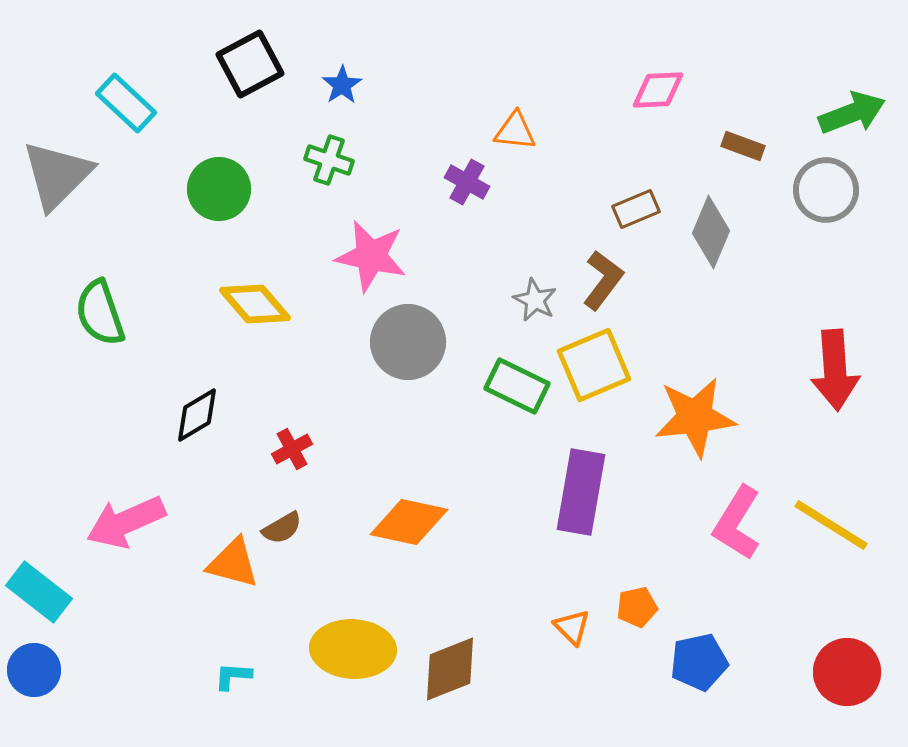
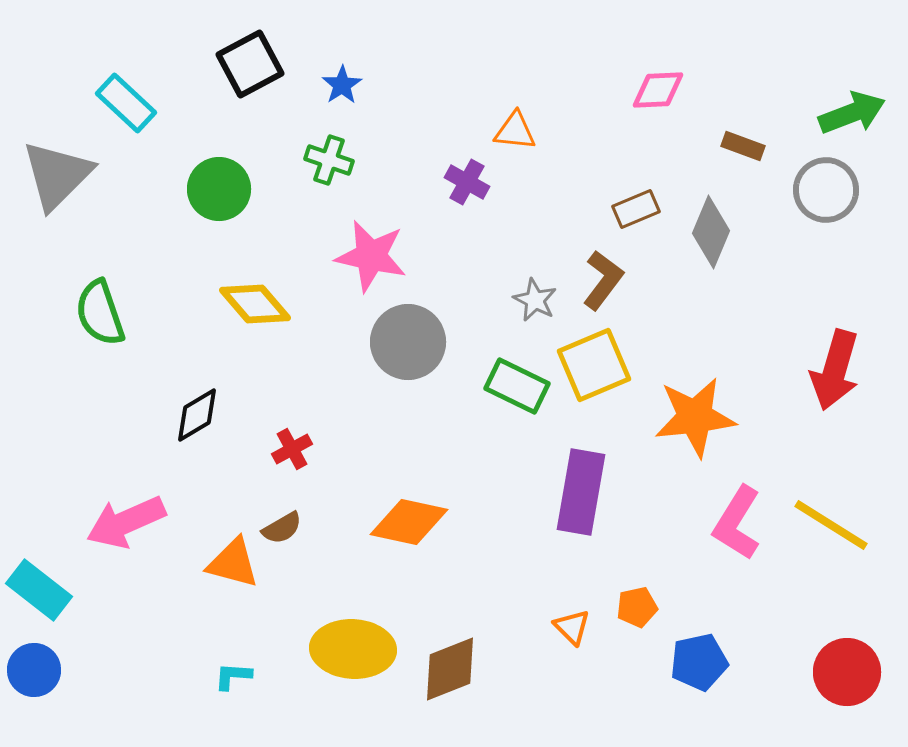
red arrow at (835, 370): rotated 20 degrees clockwise
cyan rectangle at (39, 592): moved 2 px up
